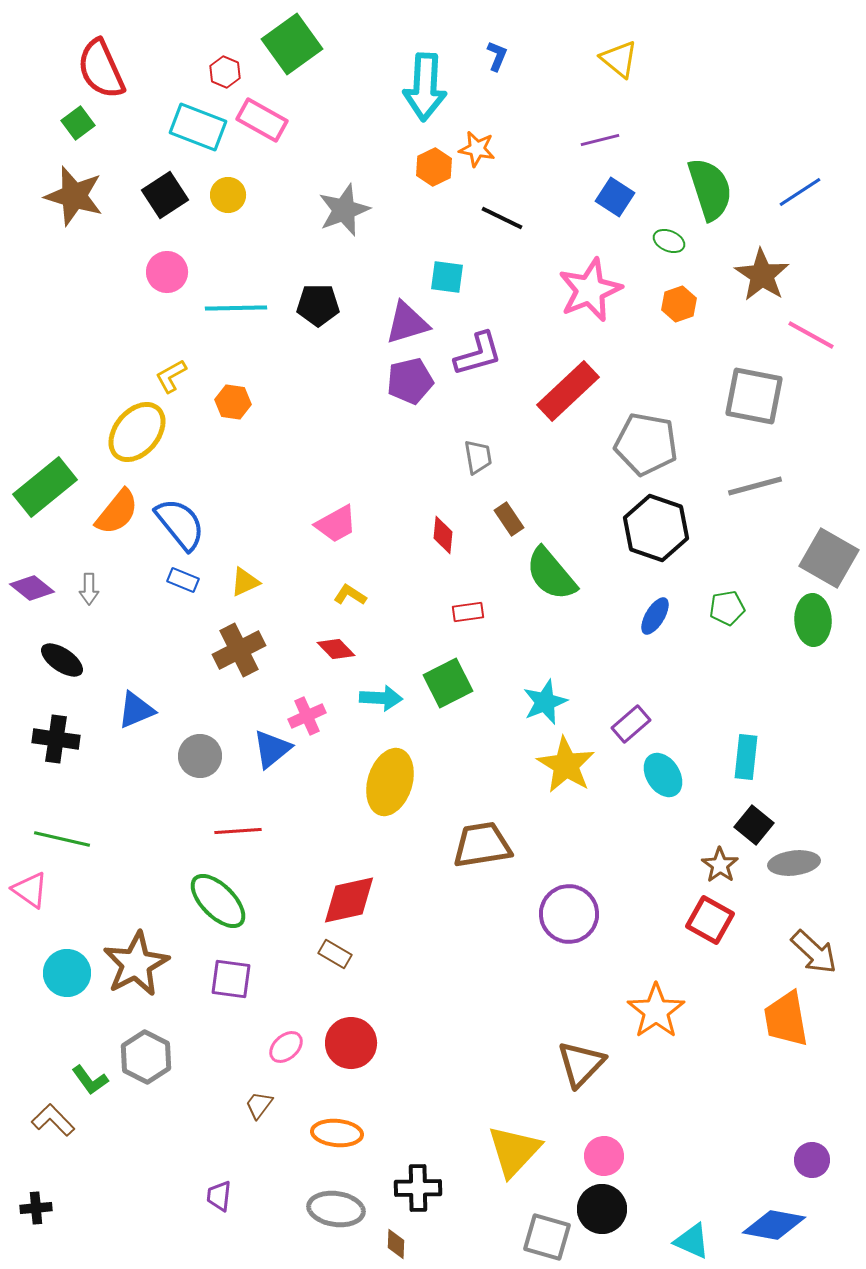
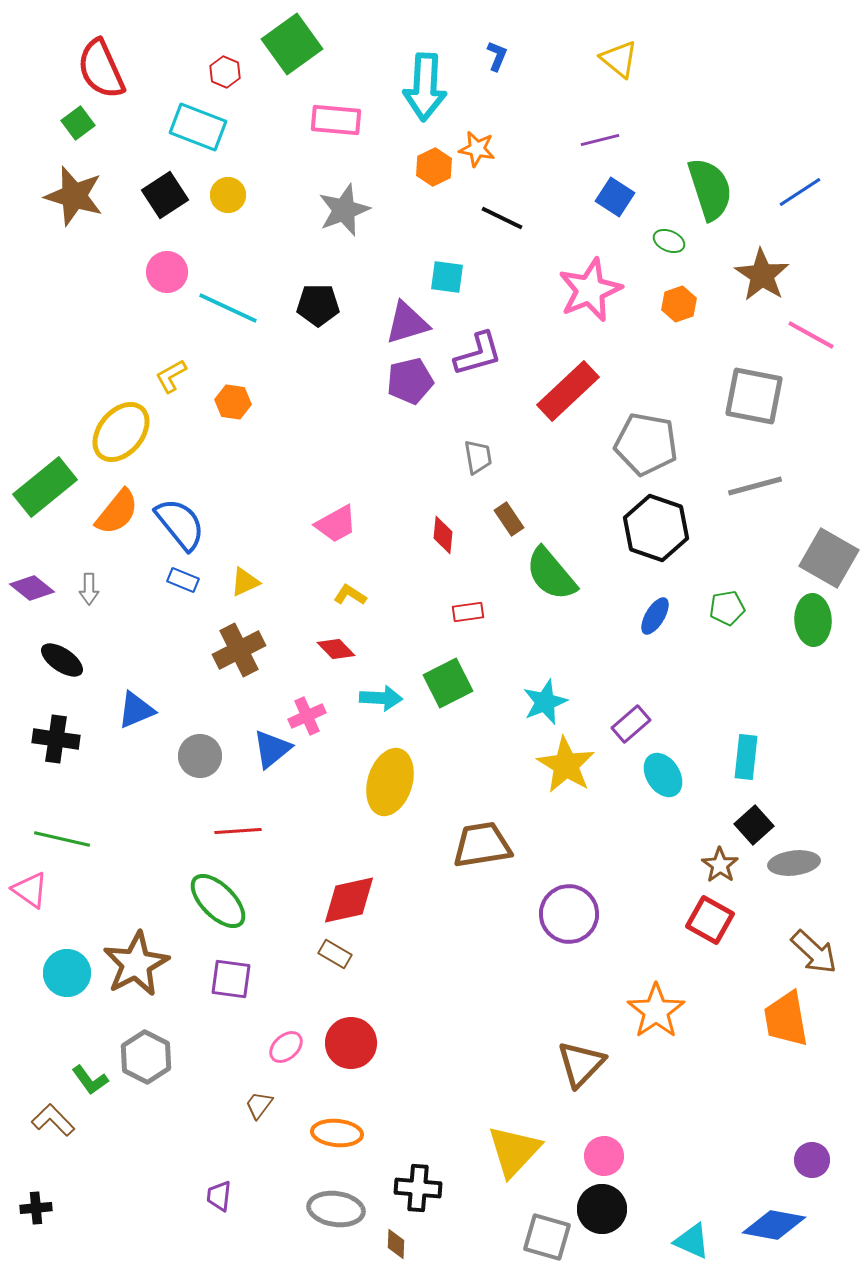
pink rectangle at (262, 120): moved 74 px right; rotated 24 degrees counterclockwise
cyan line at (236, 308): moved 8 px left; rotated 26 degrees clockwise
yellow ellipse at (137, 432): moved 16 px left
black square at (754, 825): rotated 9 degrees clockwise
black cross at (418, 1188): rotated 6 degrees clockwise
